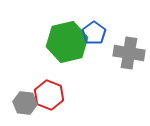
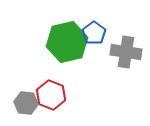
gray cross: moved 3 px left, 1 px up
red hexagon: moved 2 px right
gray hexagon: moved 1 px right
